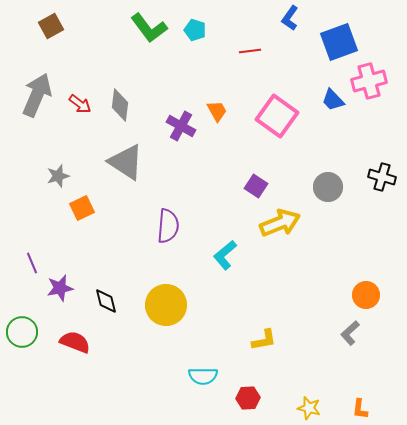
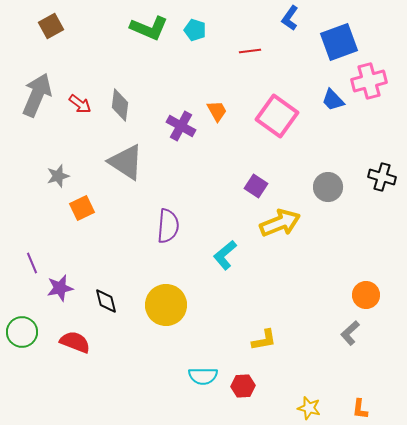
green L-shape: rotated 30 degrees counterclockwise
red hexagon: moved 5 px left, 12 px up
